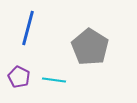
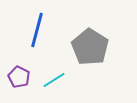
blue line: moved 9 px right, 2 px down
cyan line: rotated 40 degrees counterclockwise
